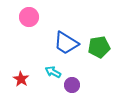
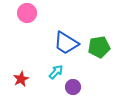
pink circle: moved 2 px left, 4 px up
cyan arrow: moved 3 px right; rotated 105 degrees clockwise
red star: rotated 14 degrees clockwise
purple circle: moved 1 px right, 2 px down
